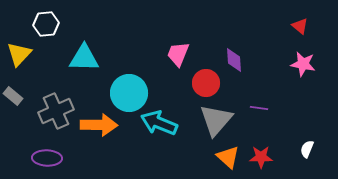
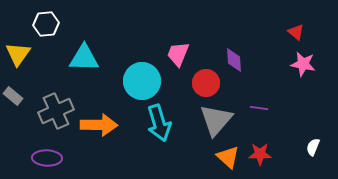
red triangle: moved 4 px left, 6 px down
yellow triangle: moved 1 px left; rotated 8 degrees counterclockwise
cyan circle: moved 13 px right, 12 px up
cyan arrow: rotated 129 degrees counterclockwise
white semicircle: moved 6 px right, 2 px up
red star: moved 1 px left, 3 px up
